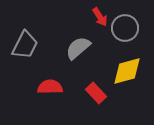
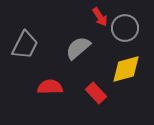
yellow diamond: moved 1 px left, 2 px up
